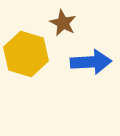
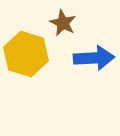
blue arrow: moved 3 px right, 4 px up
